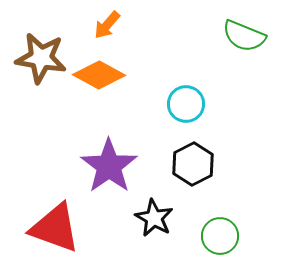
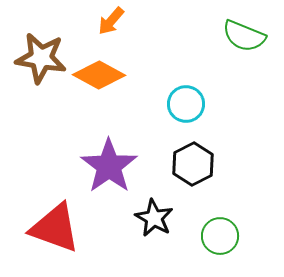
orange arrow: moved 4 px right, 4 px up
